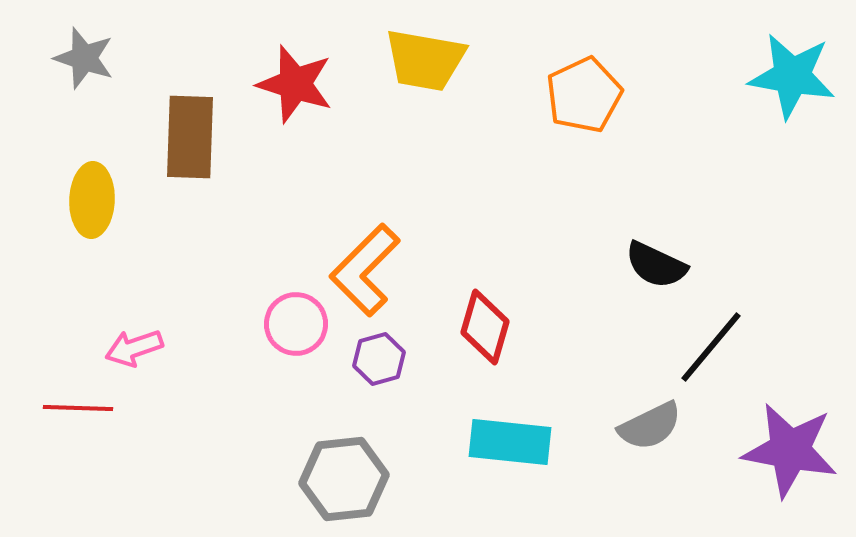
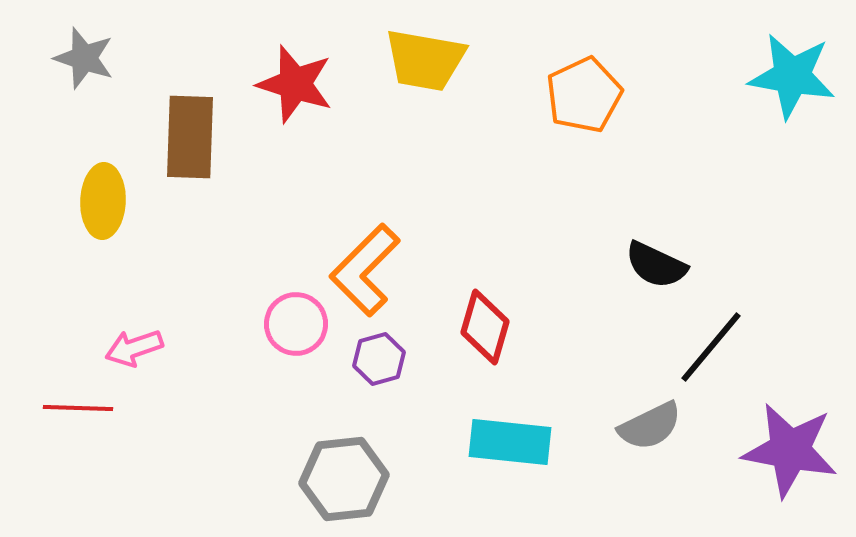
yellow ellipse: moved 11 px right, 1 px down
